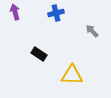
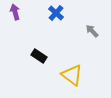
blue cross: rotated 35 degrees counterclockwise
black rectangle: moved 2 px down
yellow triangle: rotated 35 degrees clockwise
